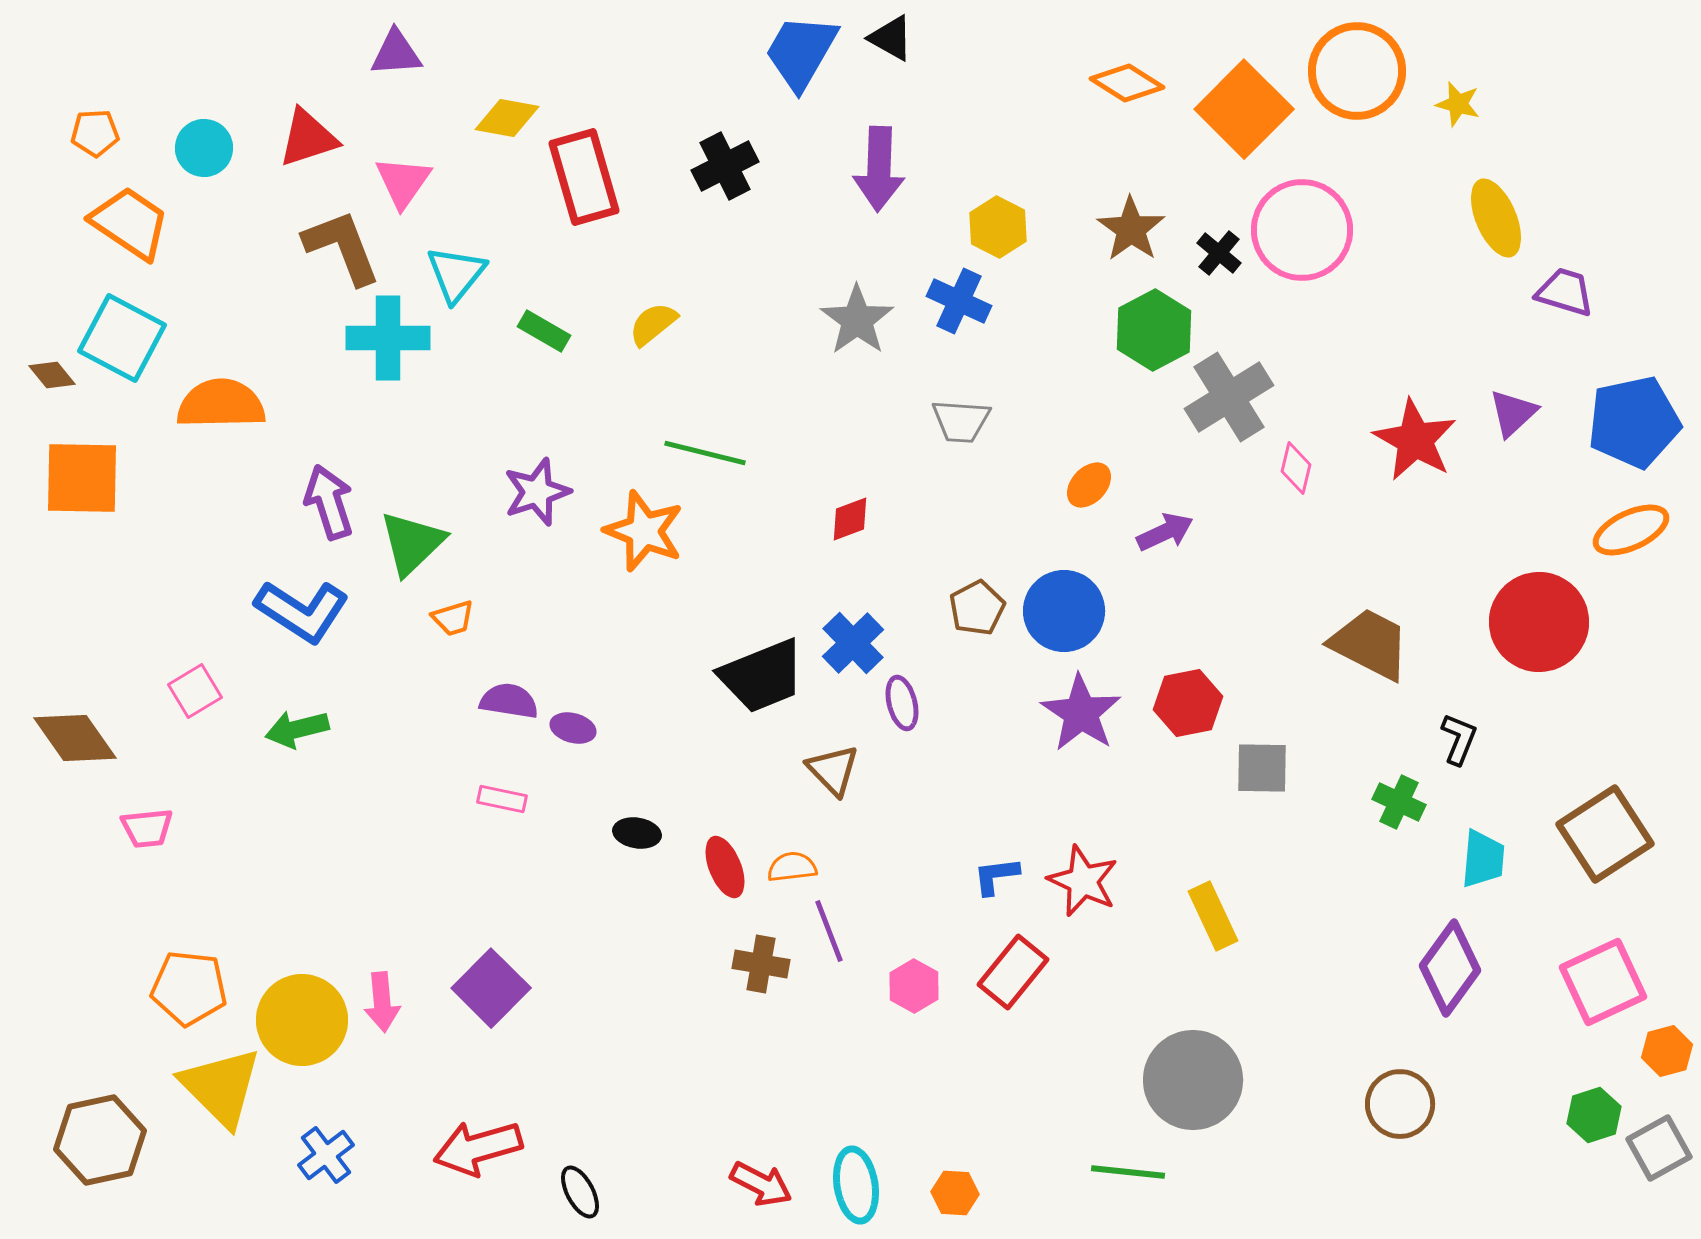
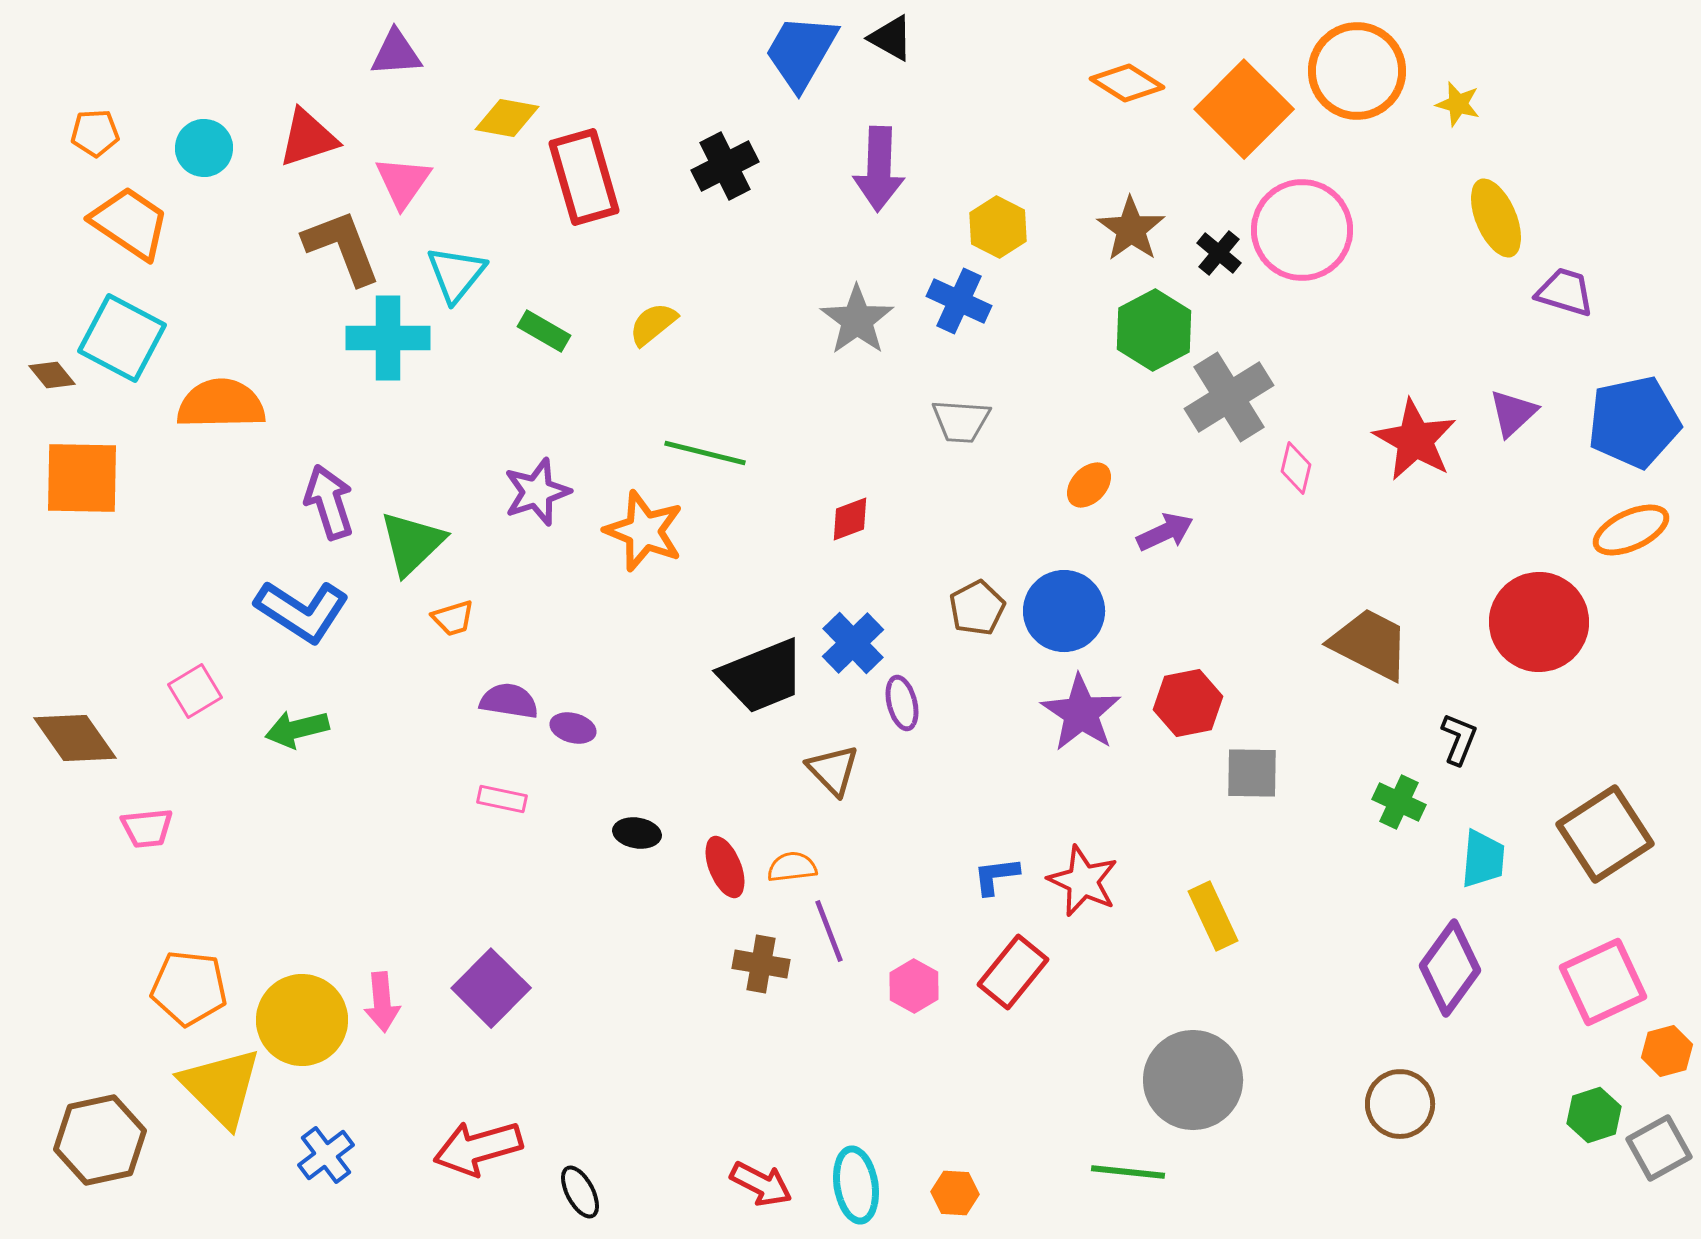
gray square at (1262, 768): moved 10 px left, 5 px down
